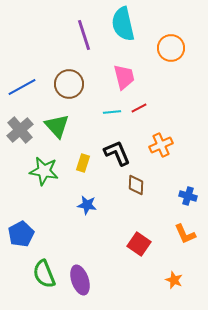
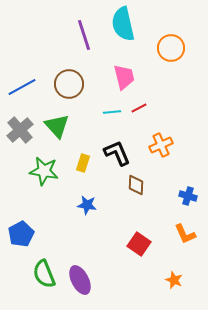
purple ellipse: rotated 8 degrees counterclockwise
